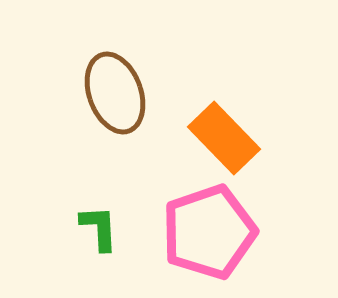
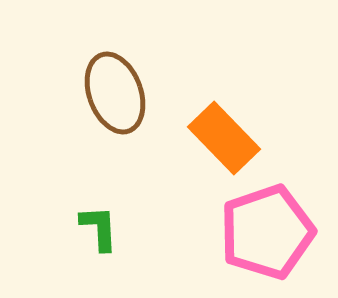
pink pentagon: moved 58 px right
